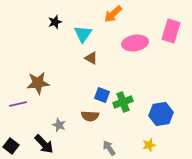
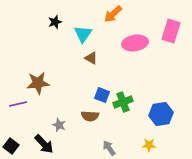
yellow star: rotated 16 degrees clockwise
